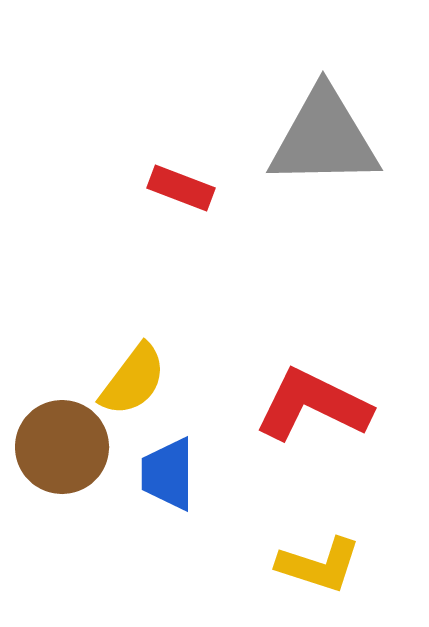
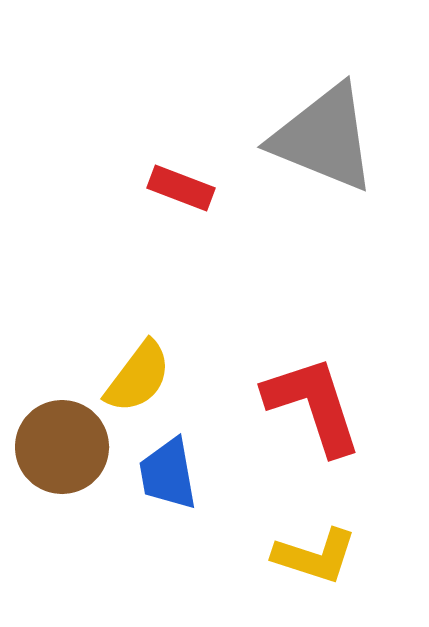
gray triangle: rotated 23 degrees clockwise
yellow semicircle: moved 5 px right, 3 px up
red L-shape: rotated 46 degrees clockwise
blue trapezoid: rotated 10 degrees counterclockwise
yellow L-shape: moved 4 px left, 9 px up
